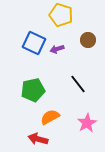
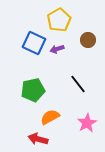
yellow pentagon: moved 2 px left, 5 px down; rotated 25 degrees clockwise
